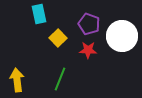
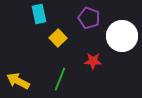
purple pentagon: moved 6 px up
red star: moved 5 px right, 11 px down
yellow arrow: moved 1 px right, 1 px down; rotated 55 degrees counterclockwise
